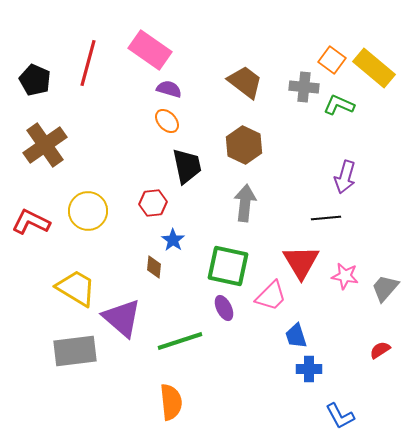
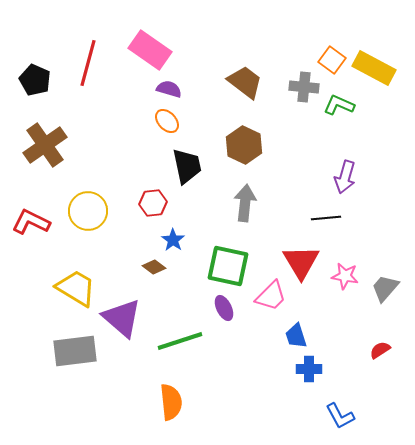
yellow rectangle: rotated 12 degrees counterclockwise
brown diamond: rotated 60 degrees counterclockwise
